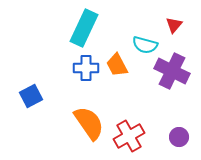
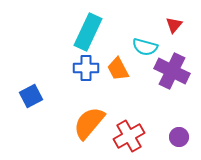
cyan rectangle: moved 4 px right, 4 px down
cyan semicircle: moved 2 px down
orange trapezoid: moved 1 px right, 4 px down
orange semicircle: rotated 105 degrees counterclockwise
